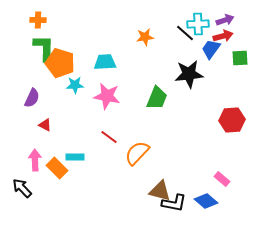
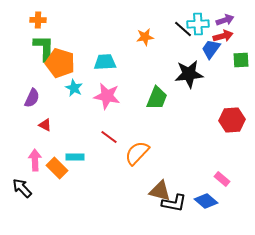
black line: moved 2 px left, 4 px up
green square: moved 1 px right, 2 px down
cyan star: moved 1 px left, 3 px down; rotated 30 degrees clockwise
